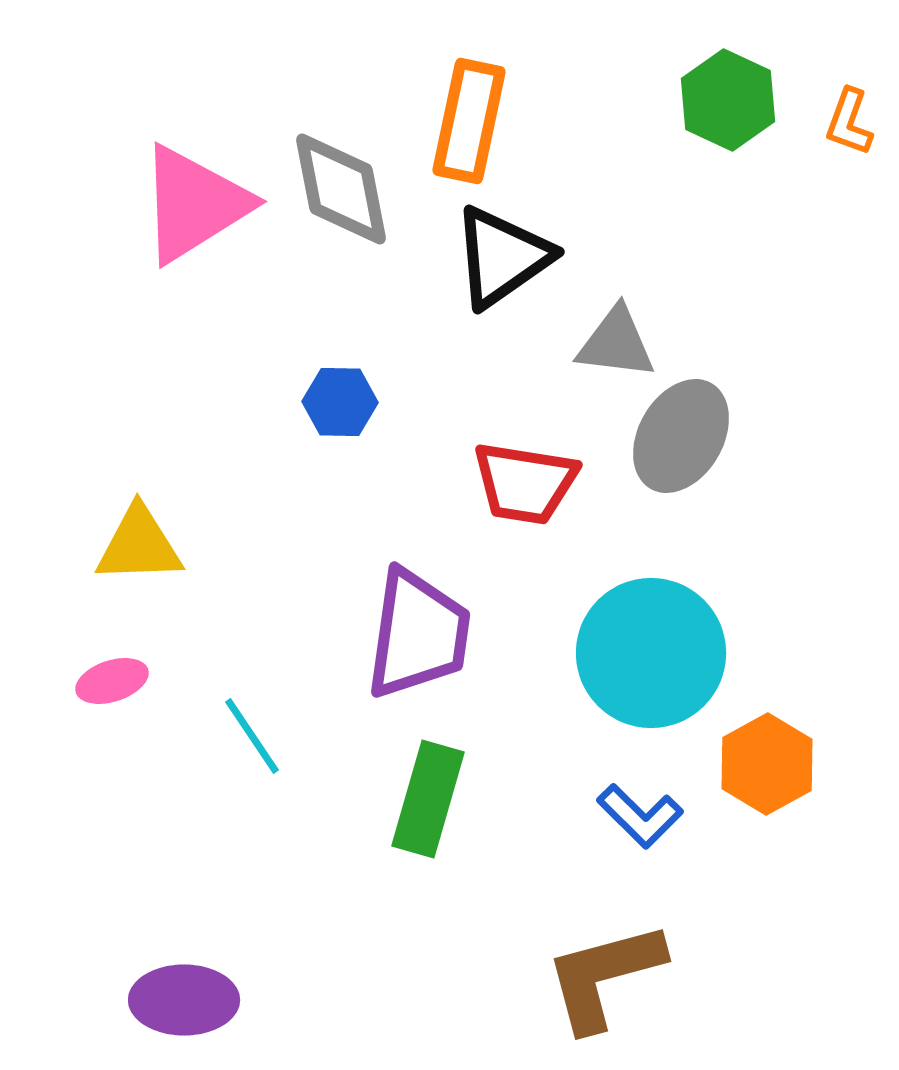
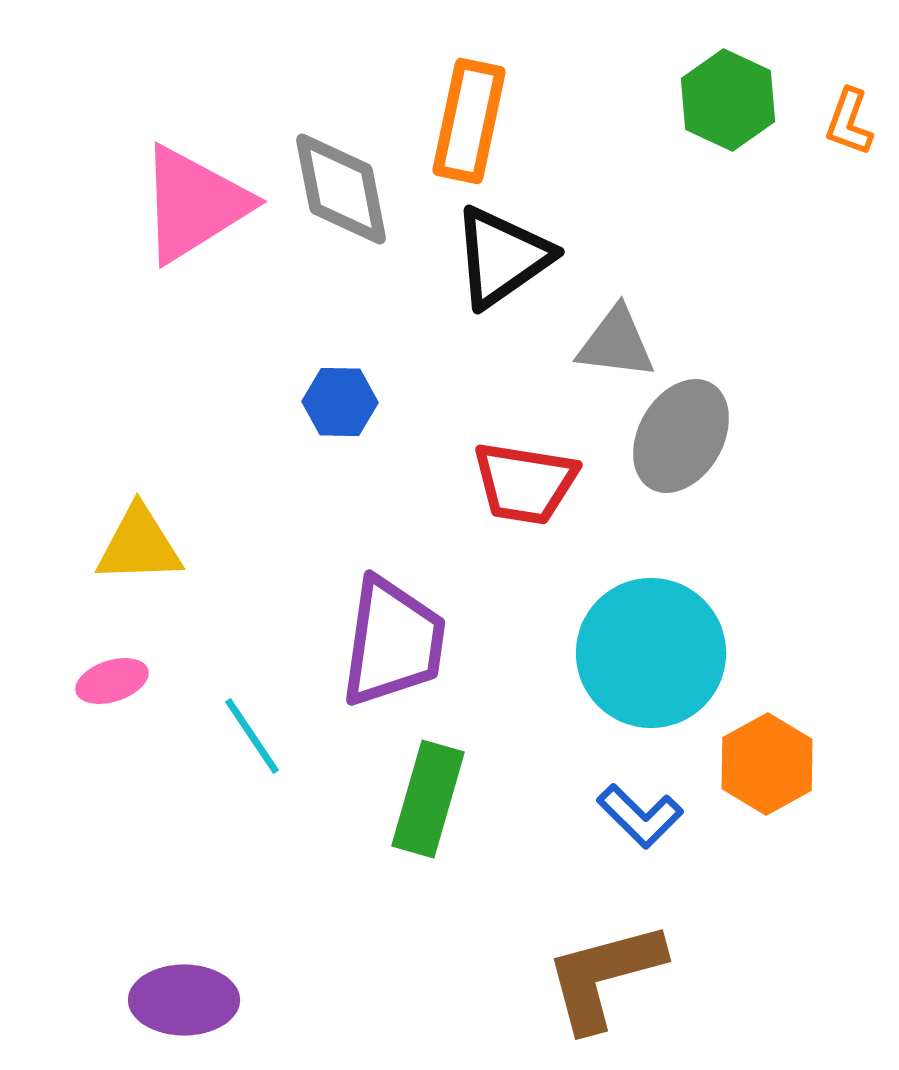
purple trapezoid: moved 25 px left, 8 px down
